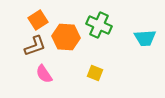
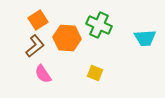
orange hexagon: moved 1 px right, 1 px down
brown L-shape: rotated 20 degrees counterclockwise
pink semicircle: moved 1 px left
